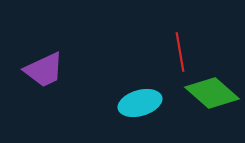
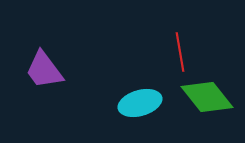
purple trapezoid: rotated 78 degrees clockwise
green diamond: moved 5 px left, 4 px down; rotated 10 degrees clockwise
